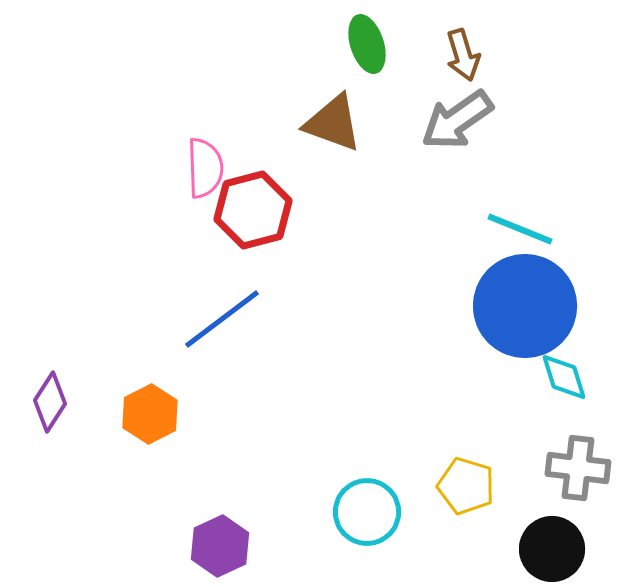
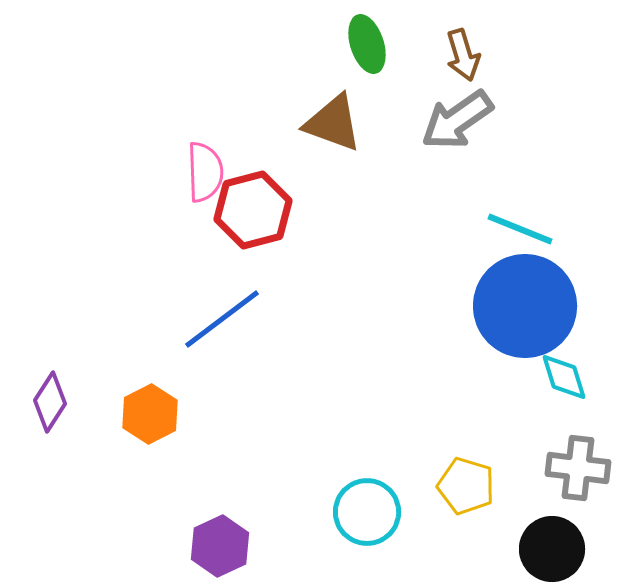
pink semicircle: moved 4 px down
